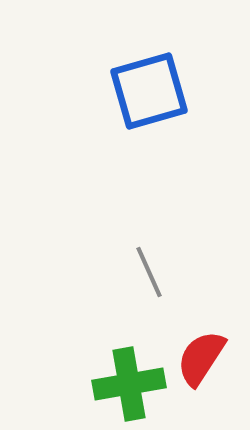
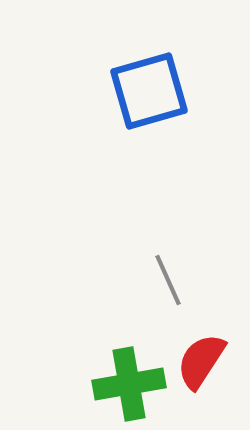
gray line: moved 19 px right, 8 px down
red semicircle: moved 3 px down
